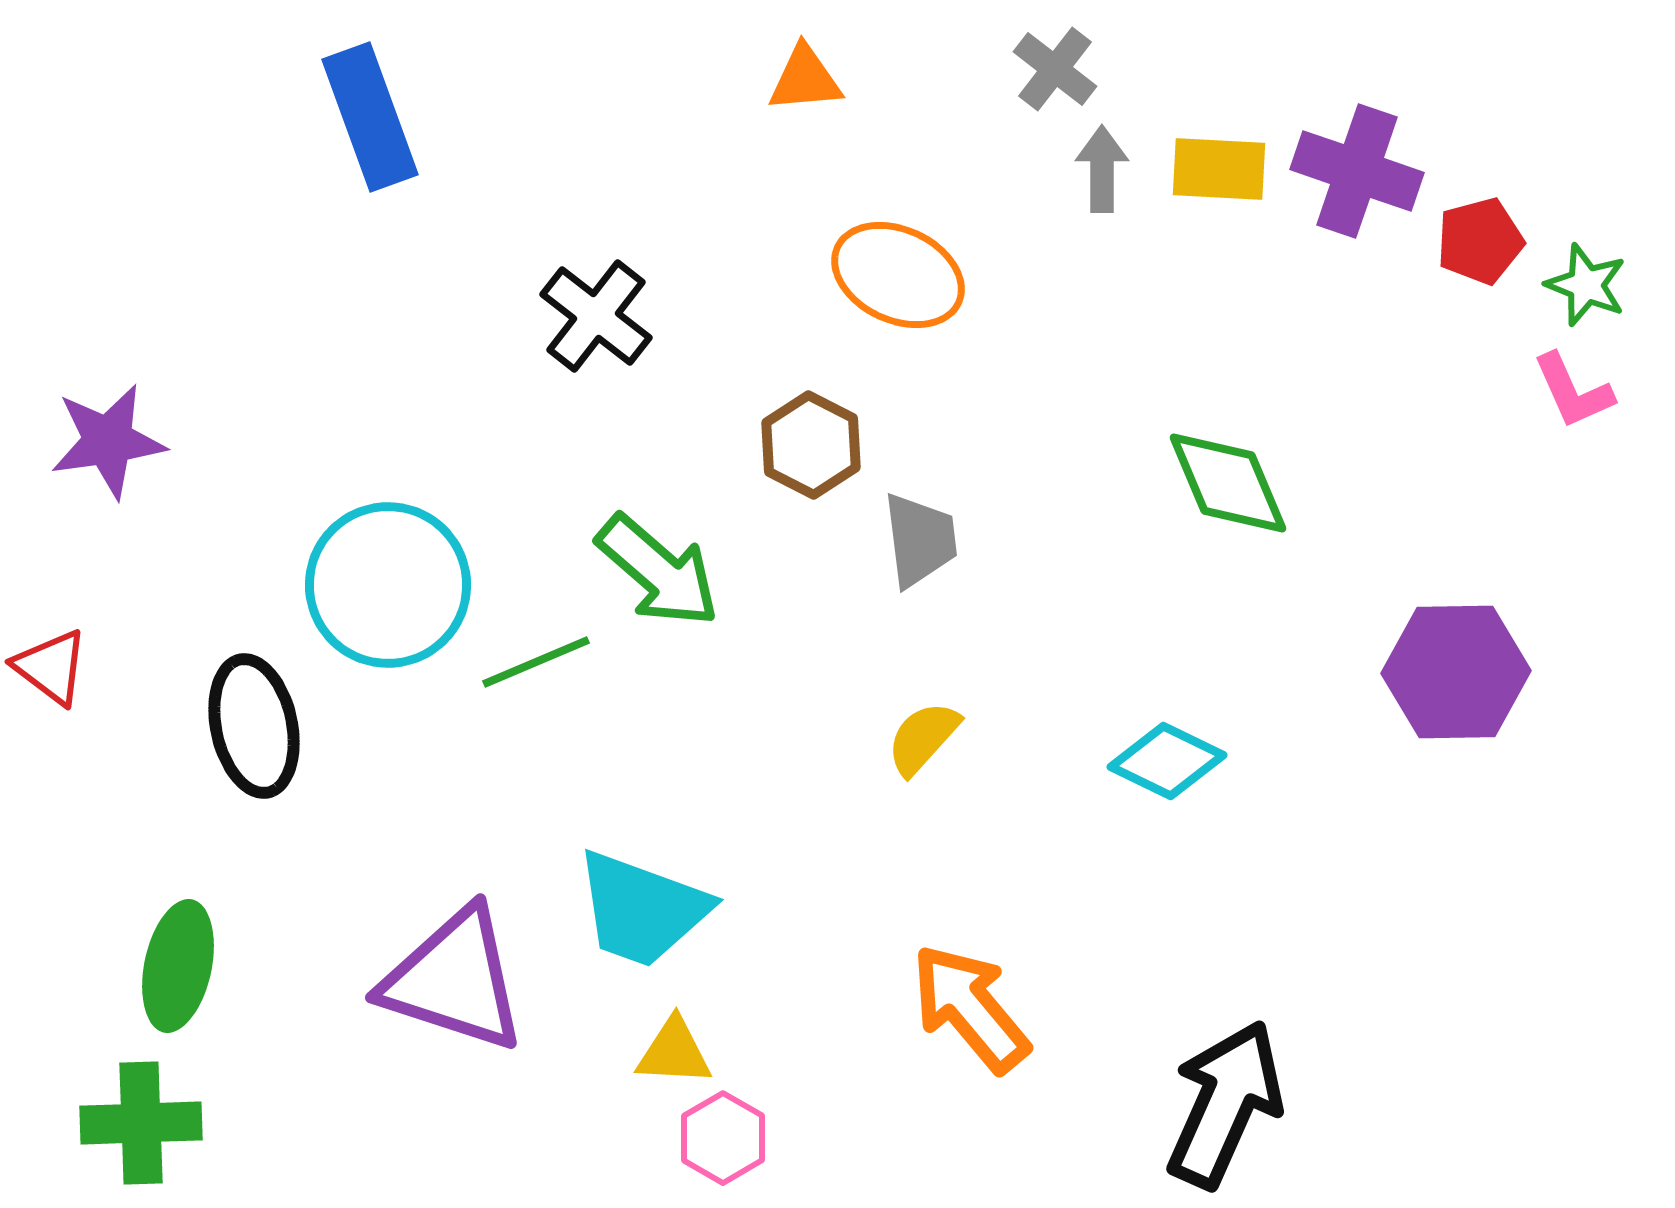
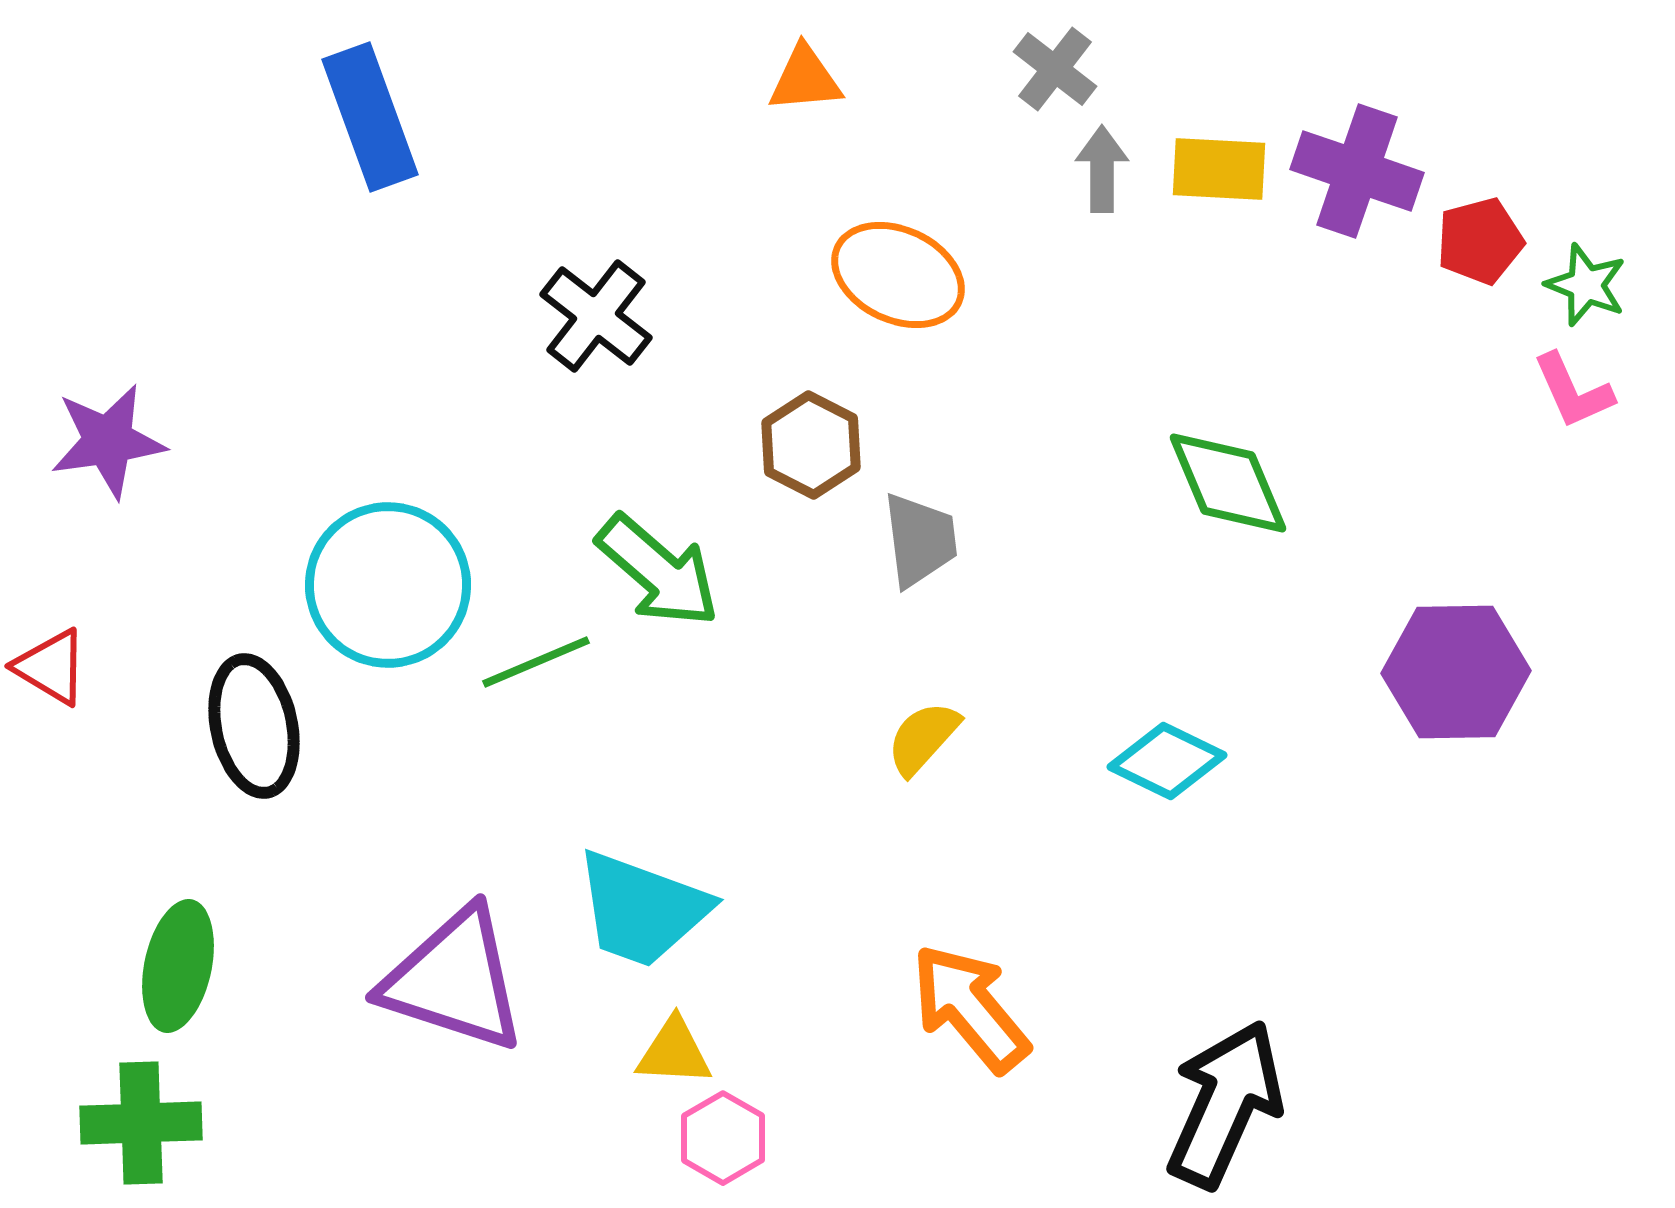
red triangle: rotated 6 degrees counterclockwise
